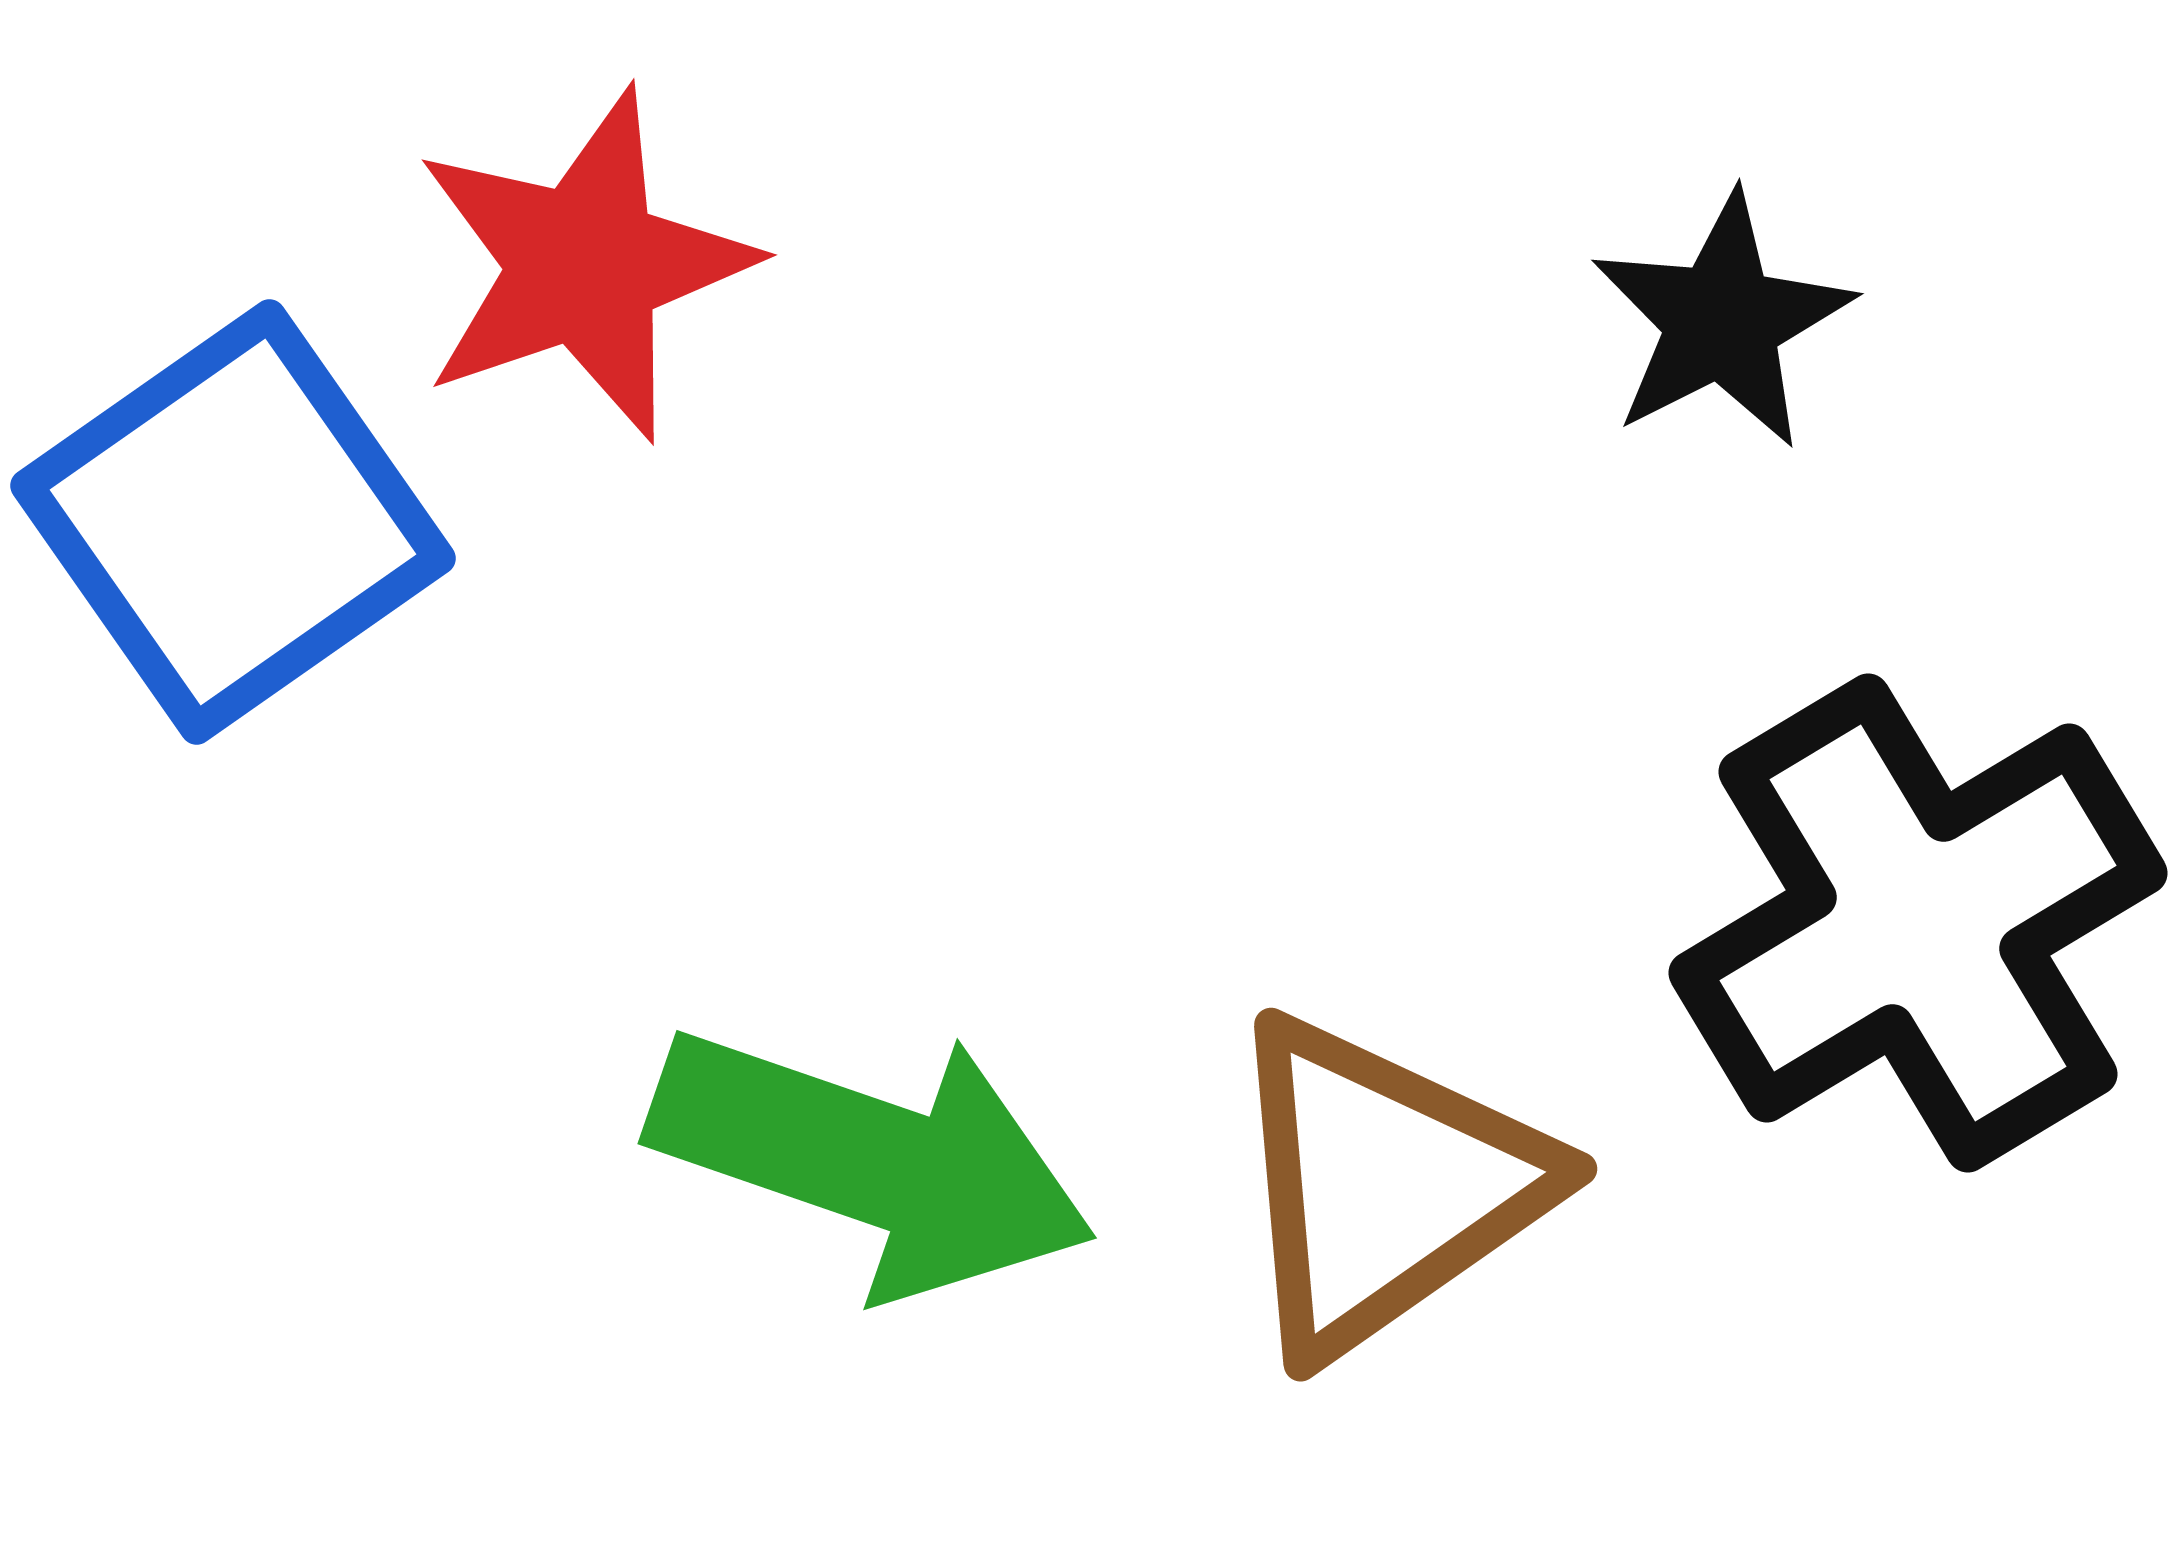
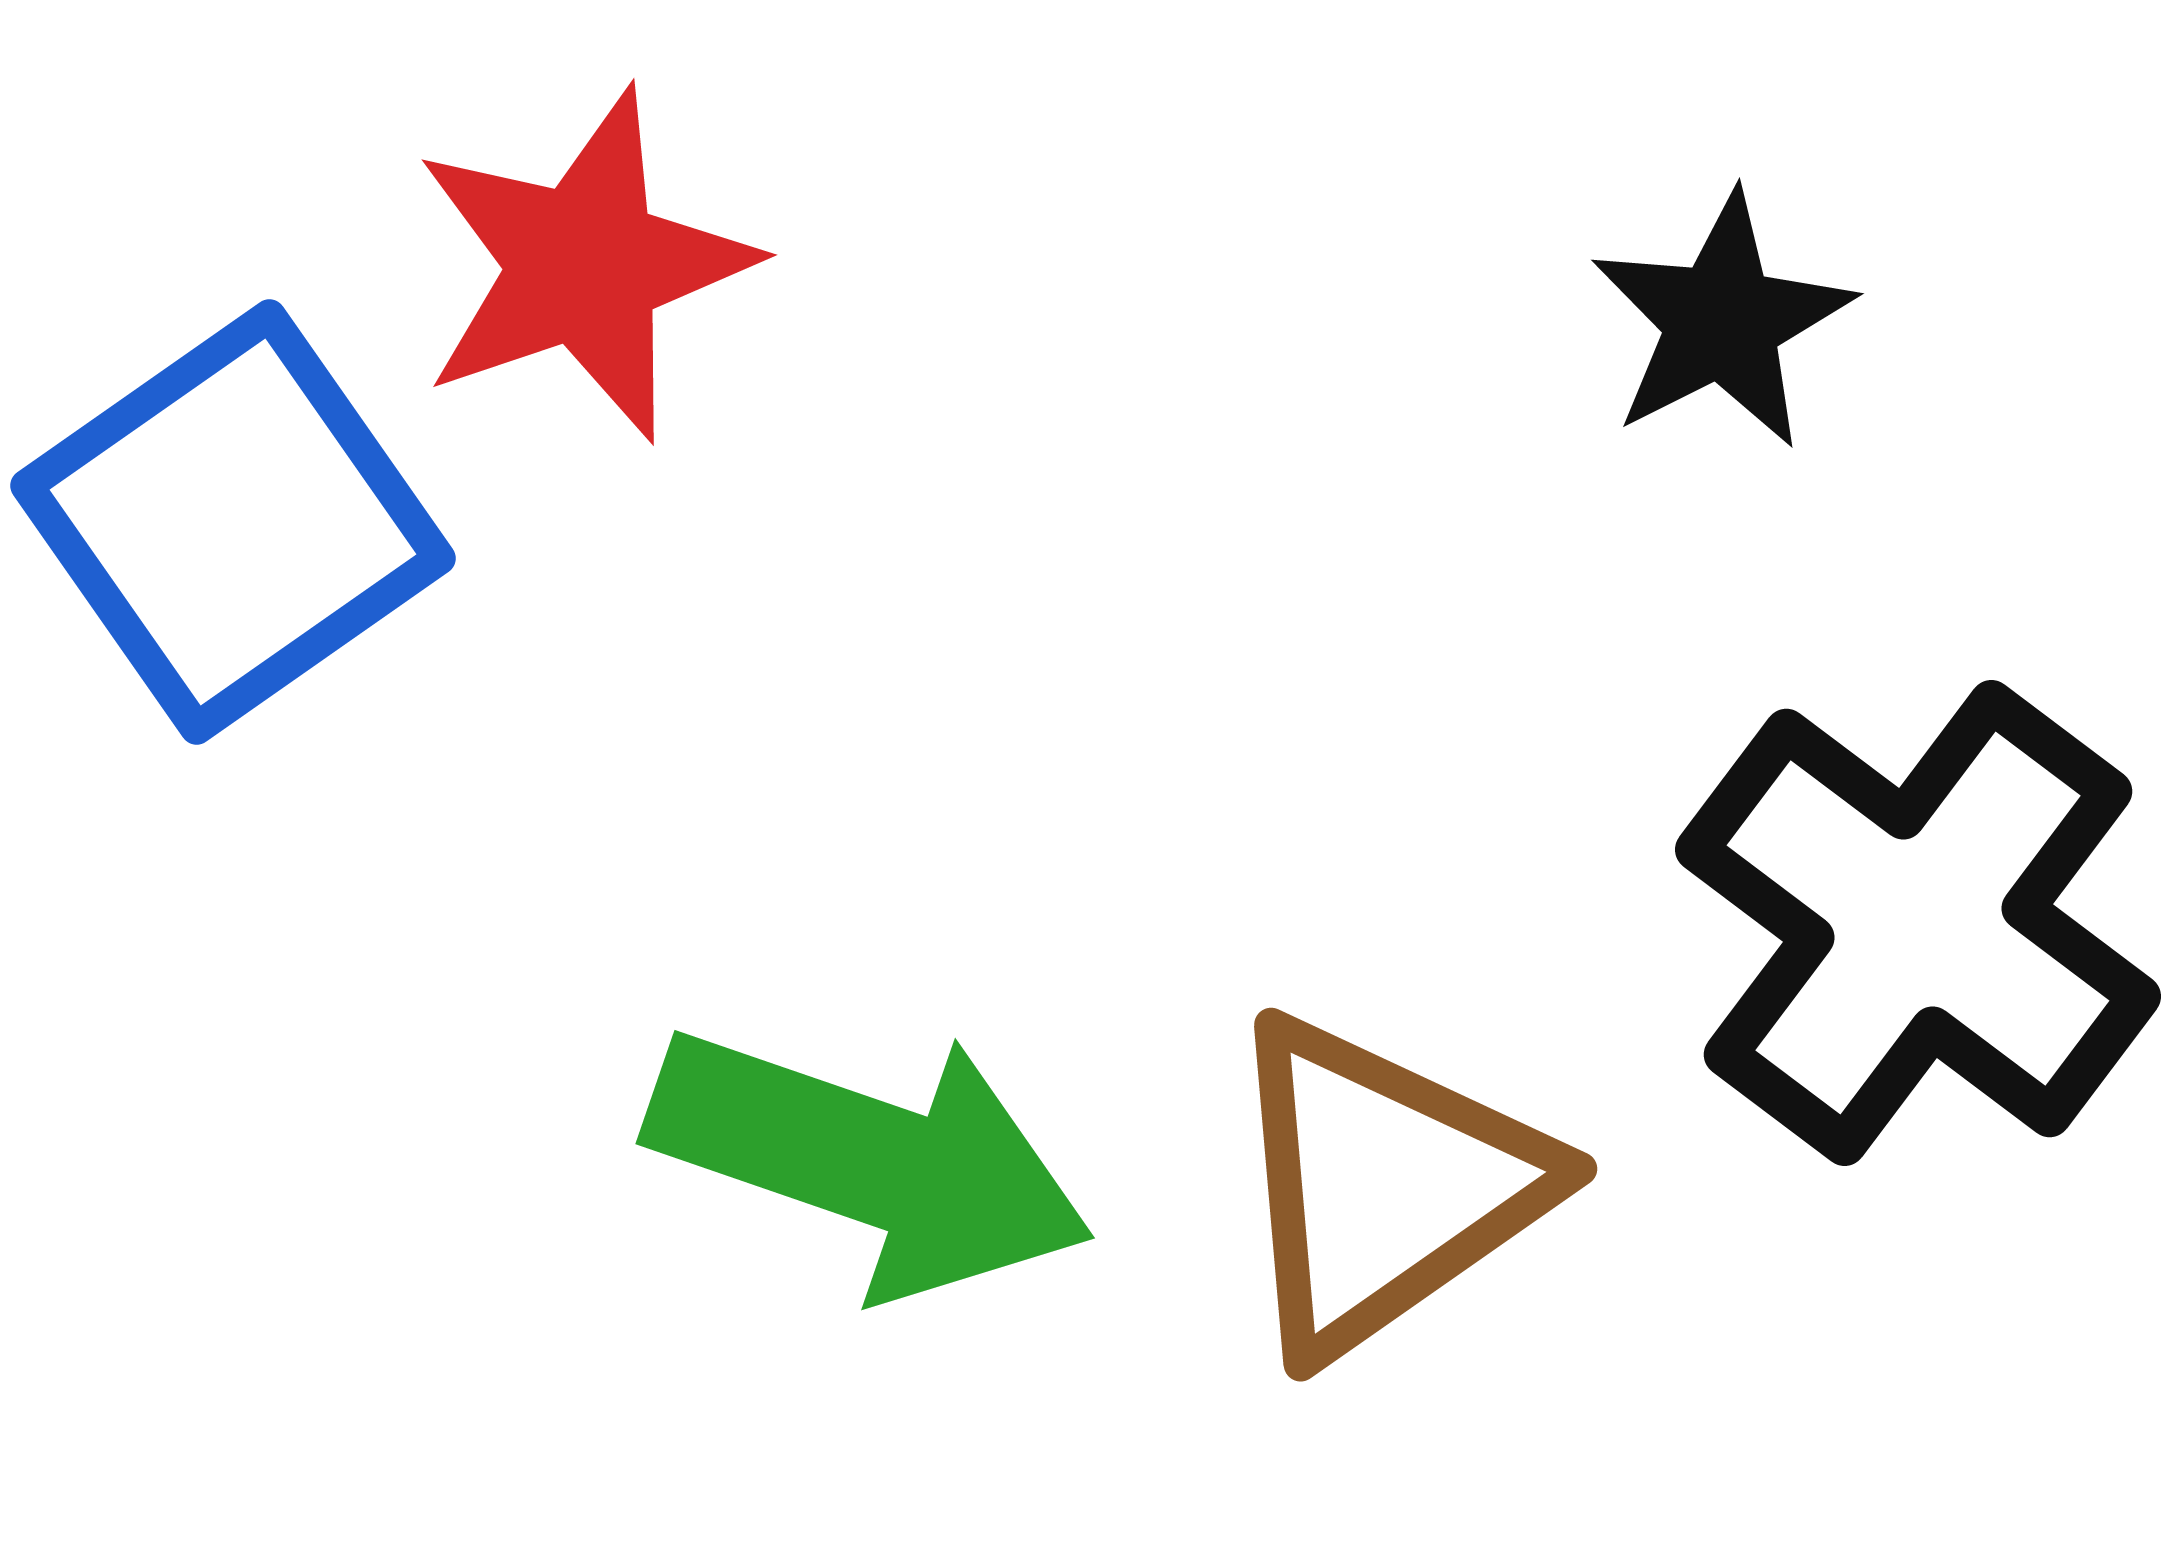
black cross: rotated 22 degrees counterclockwise
green arrow: moved 2 px left
